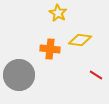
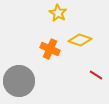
yellow diamond: rotated 10 degrees clockwise
orange cross: rotated 18 degrees clockwise
gray circle: moved 6 px down
